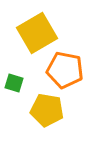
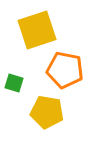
yellow square: moved 3 px up; rotated 12 degrees clockwise
yellow pentagon: moved 2 px down
